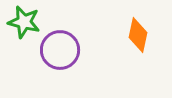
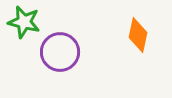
purple circle: moved 2 px down
